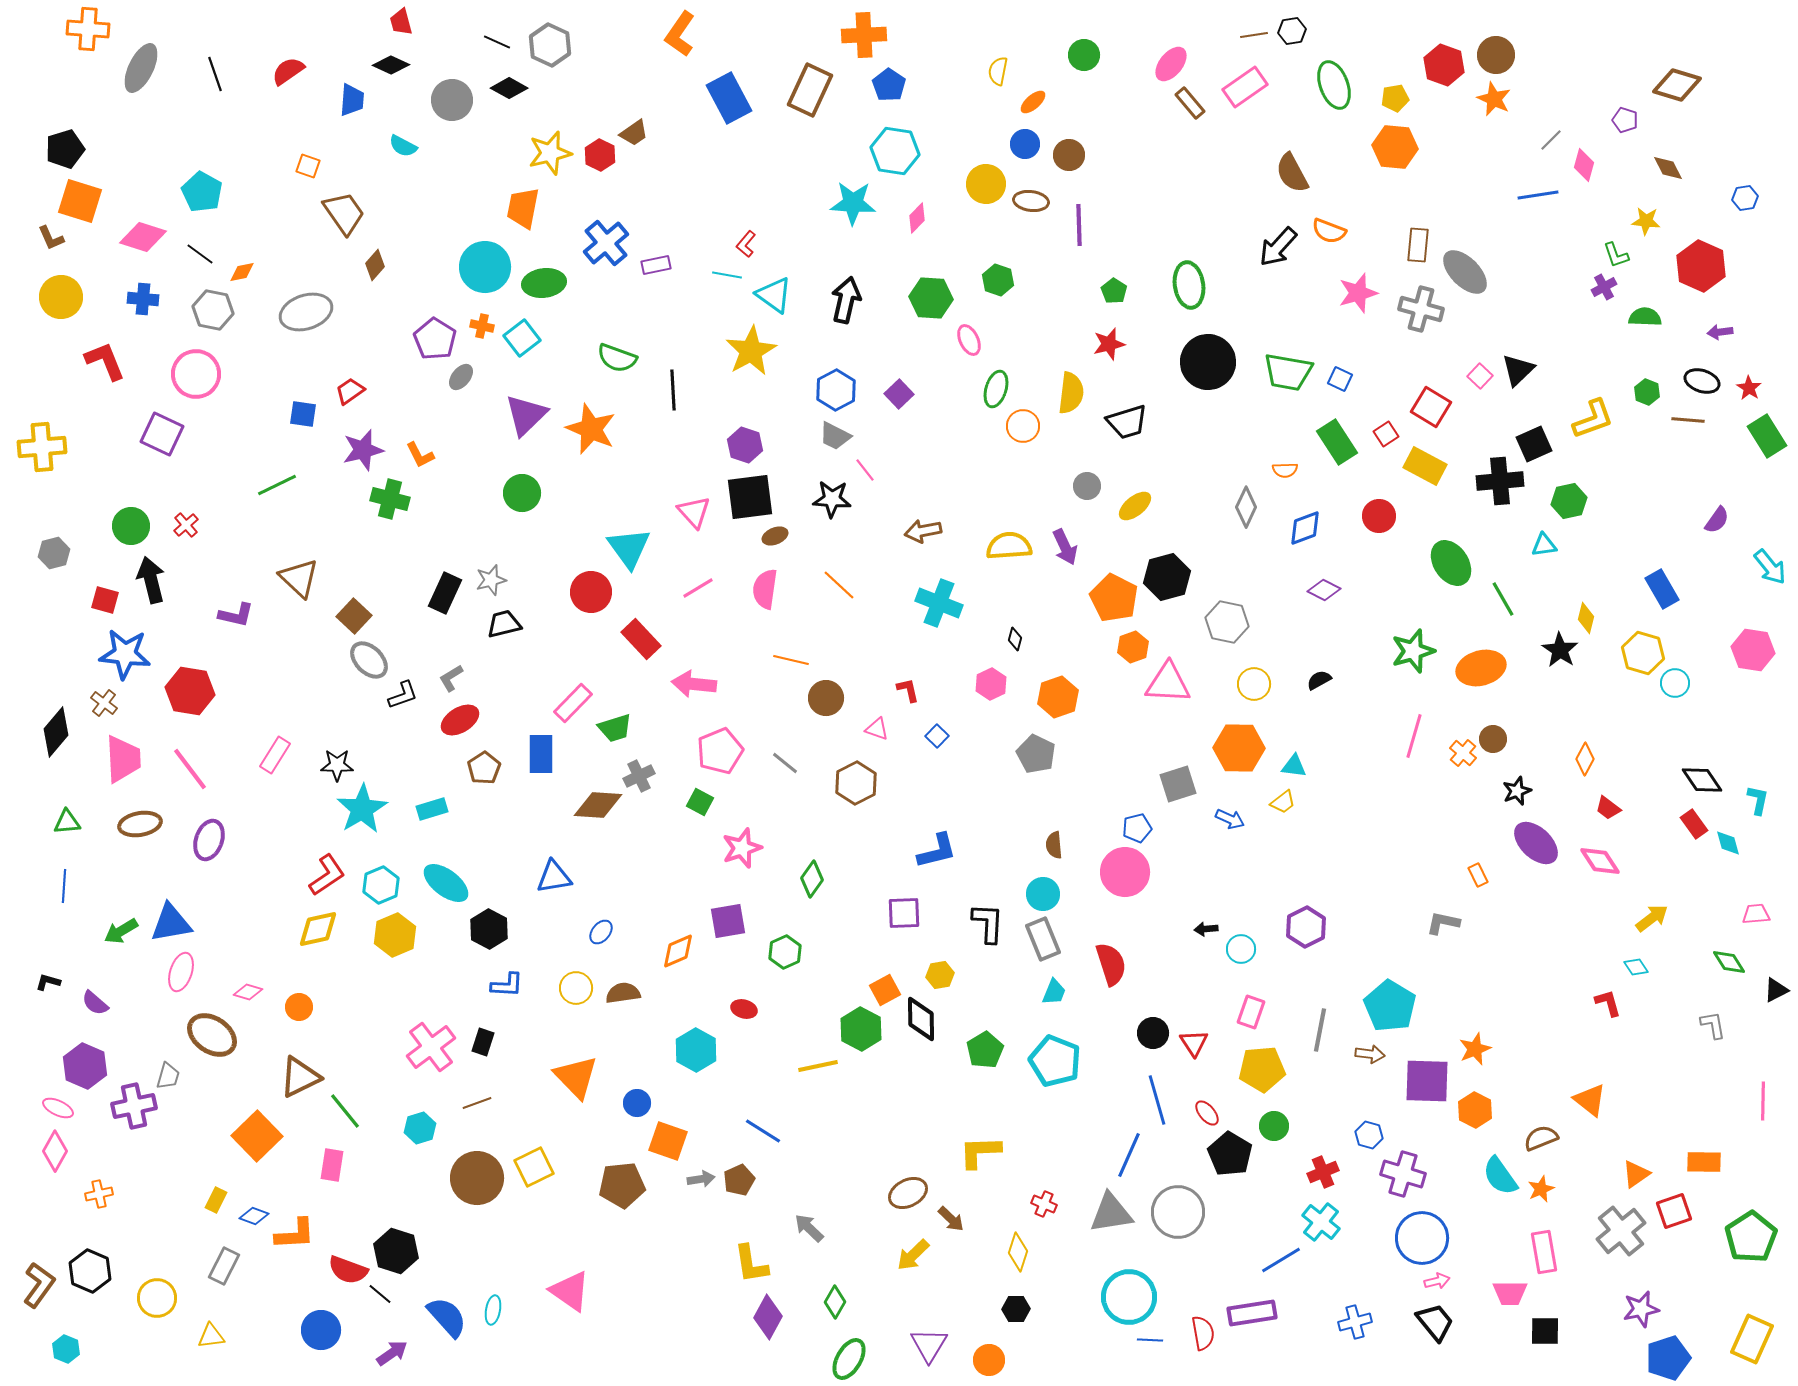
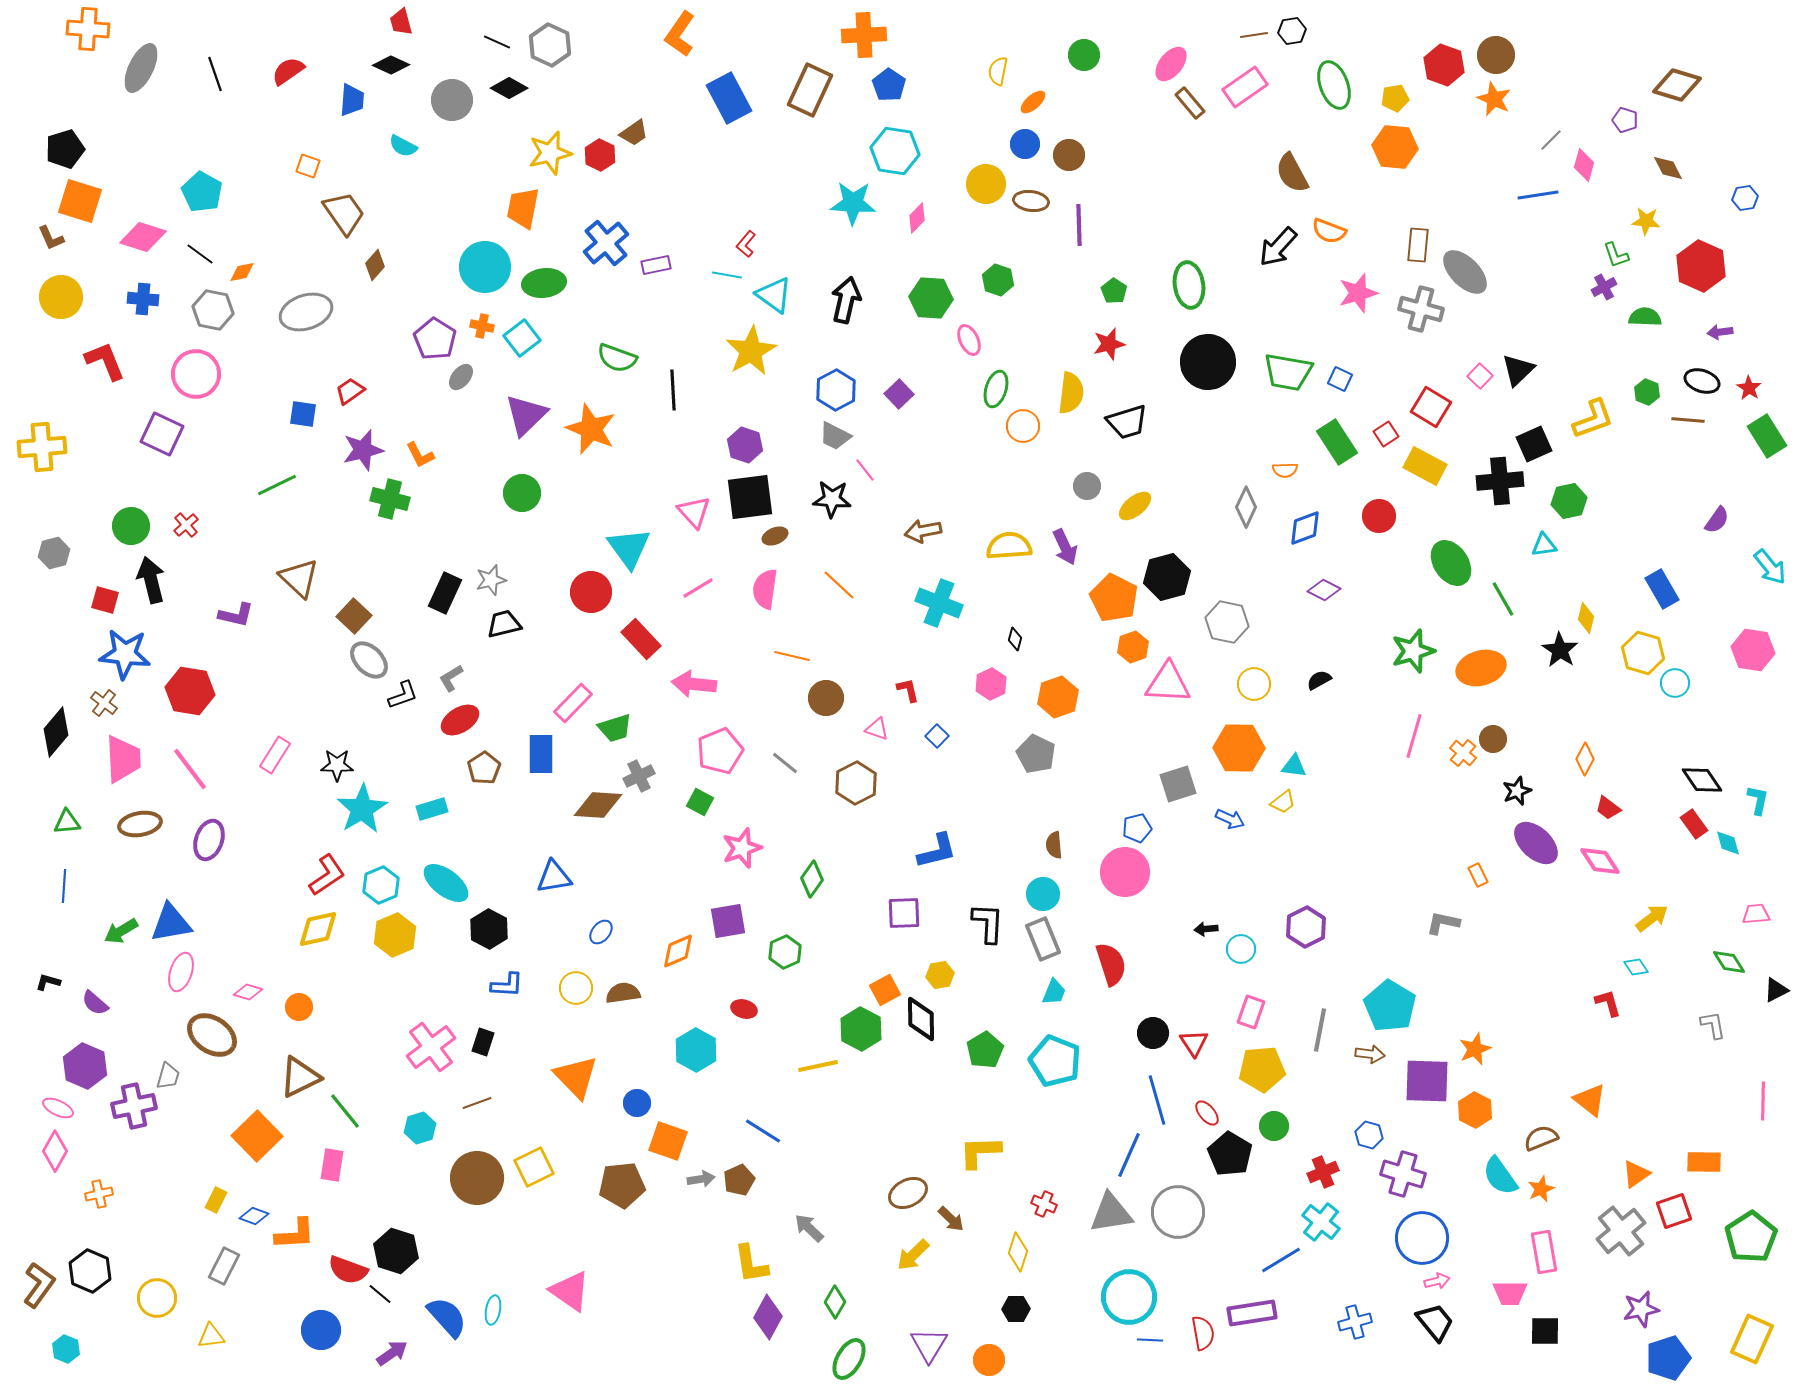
orange line at (791, 660): moved 1 px right, 4 px up
